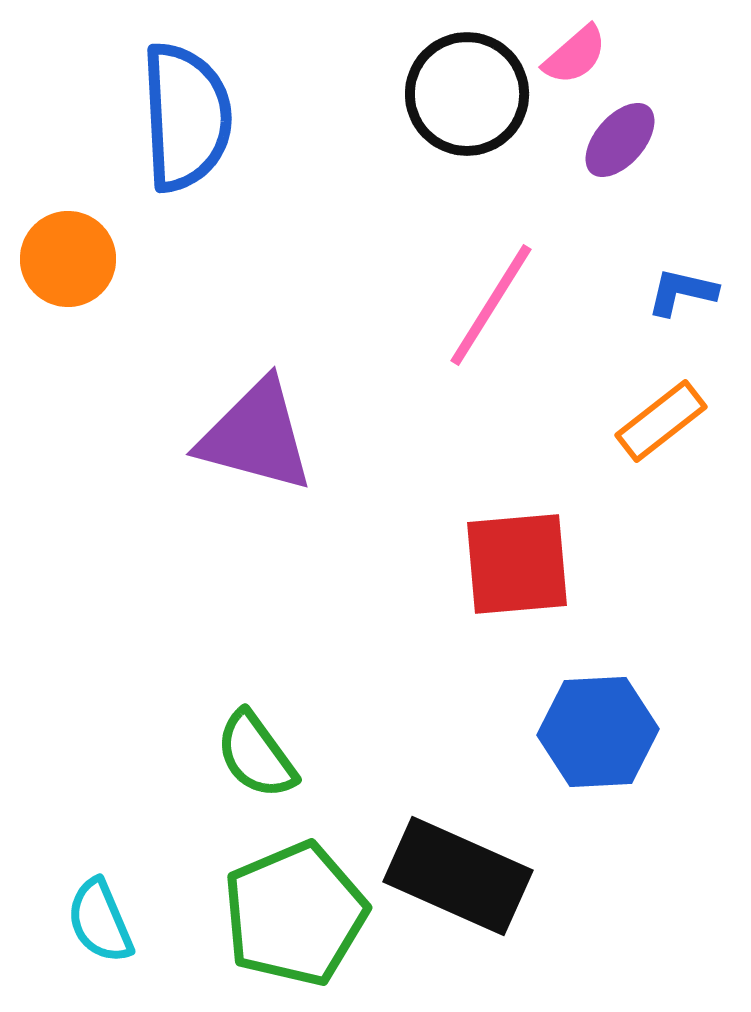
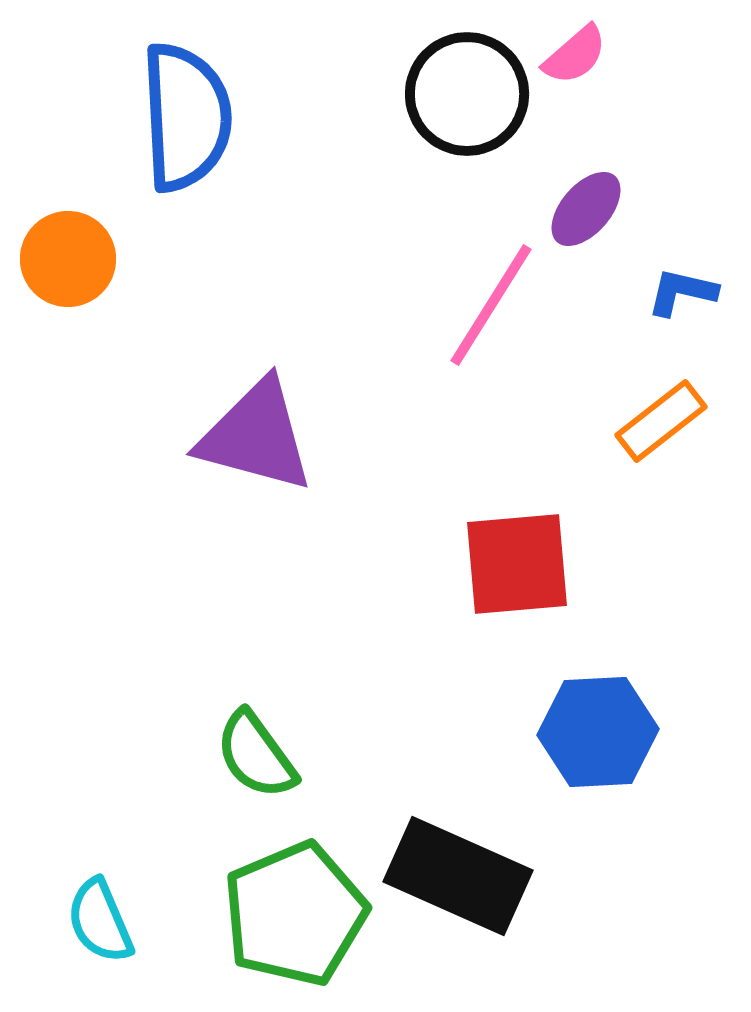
purple ellipse: moved 34 px left, 69 px down
